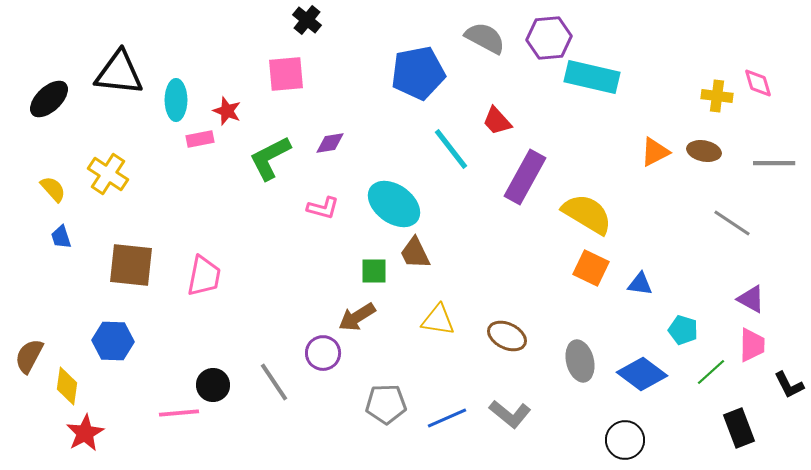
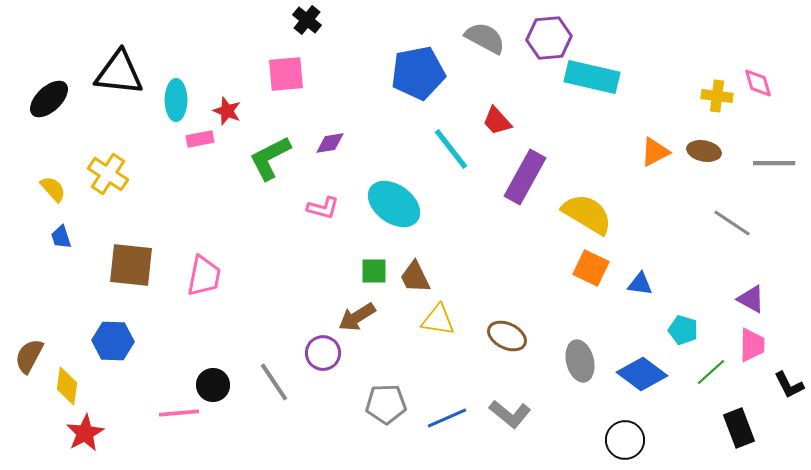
brown trapezoid at (415, 253): moved 24 px down
